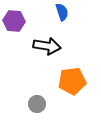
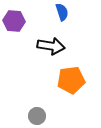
black arrow: moved 4 px right
orange pentagon: moved 1 px left, 1 px up
gray circle: moved 12 px down
